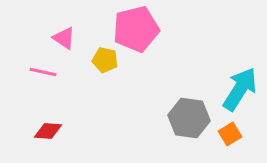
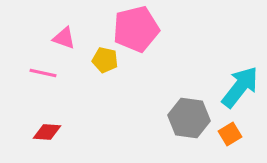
pink triangle: rotated 15 degrees counterclockwise
pink line: moved 1 px down
cyan arrow: moved 2 px up; rotated 6 degrees clockwise
red diamond: moved 1 px left, 1 px down
